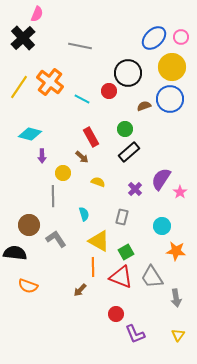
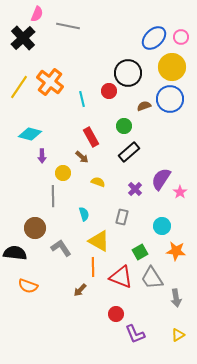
gray line at (80, 46): moved 12 px left, 20 px up
cyan line at (82, 99): rotated 49 degrees clockwise
green circle at (125, 129): moved 1 px left, 3 px up
brown circle at (29, 225): moved 6 px right, 3 px down
gray L-shape at (56, 239): moved 5 px right, 9 px down
green square at (126, 252): moved 14 px right
gray trapezoid at (152, 277): moved 1 px down
yellow triangle at (178, 335): rotated 24 degrees clockwise
